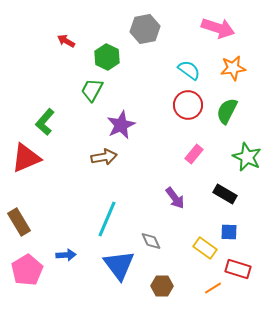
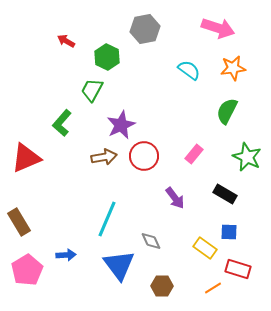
red circle: moved 44 px left, 51 px down
green L-shape: moved 17 px right, 1 px down
